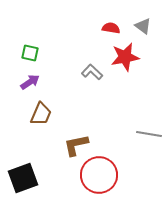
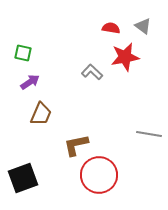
green square: moved 7 px left
